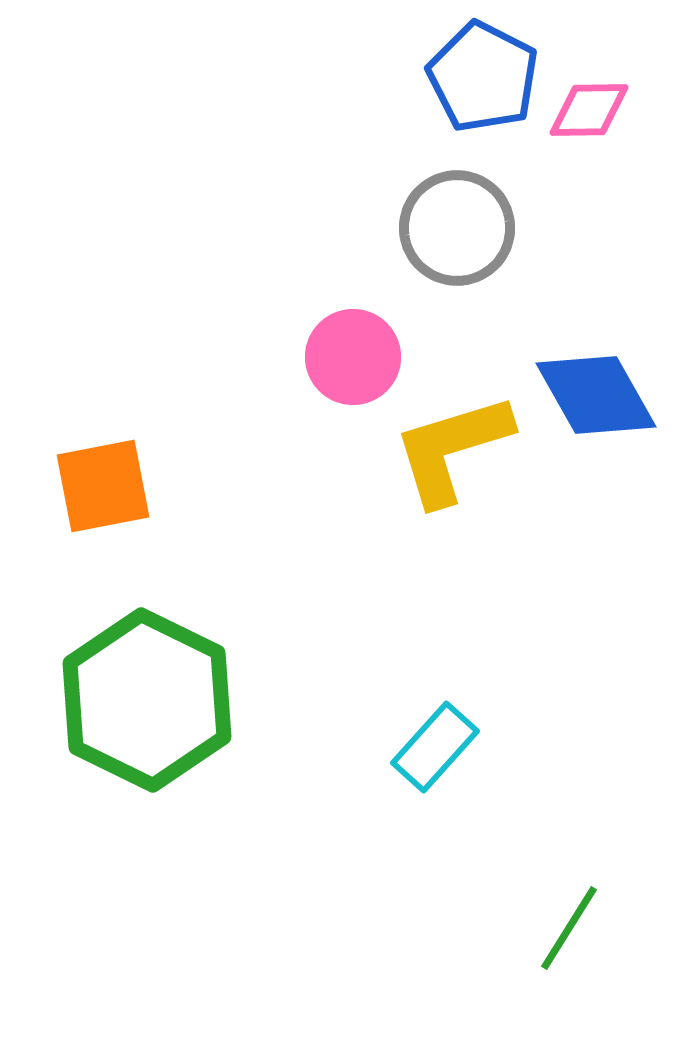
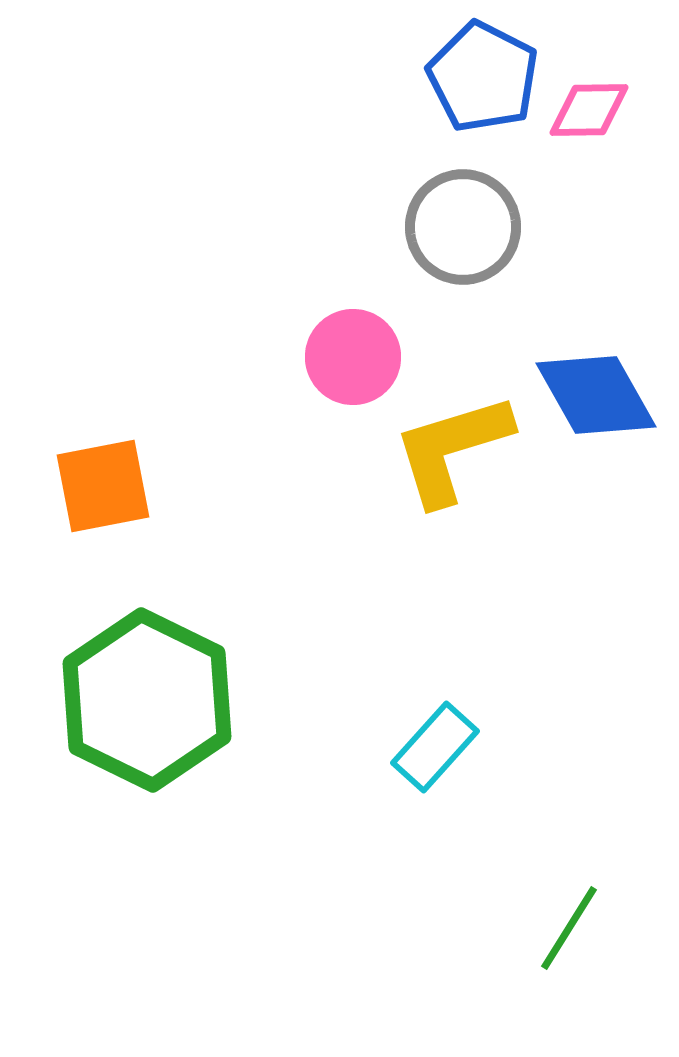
gray circle: moved 6 px right, 1 px up
